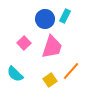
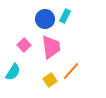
pink square: moved 2 px down
pink trapezoid: moved 1 px left; rotated 25 degrees counterclockwise
cyan semicircle: moved 2 px left, 2 px up; rotated 102 degrees counterclockwise
